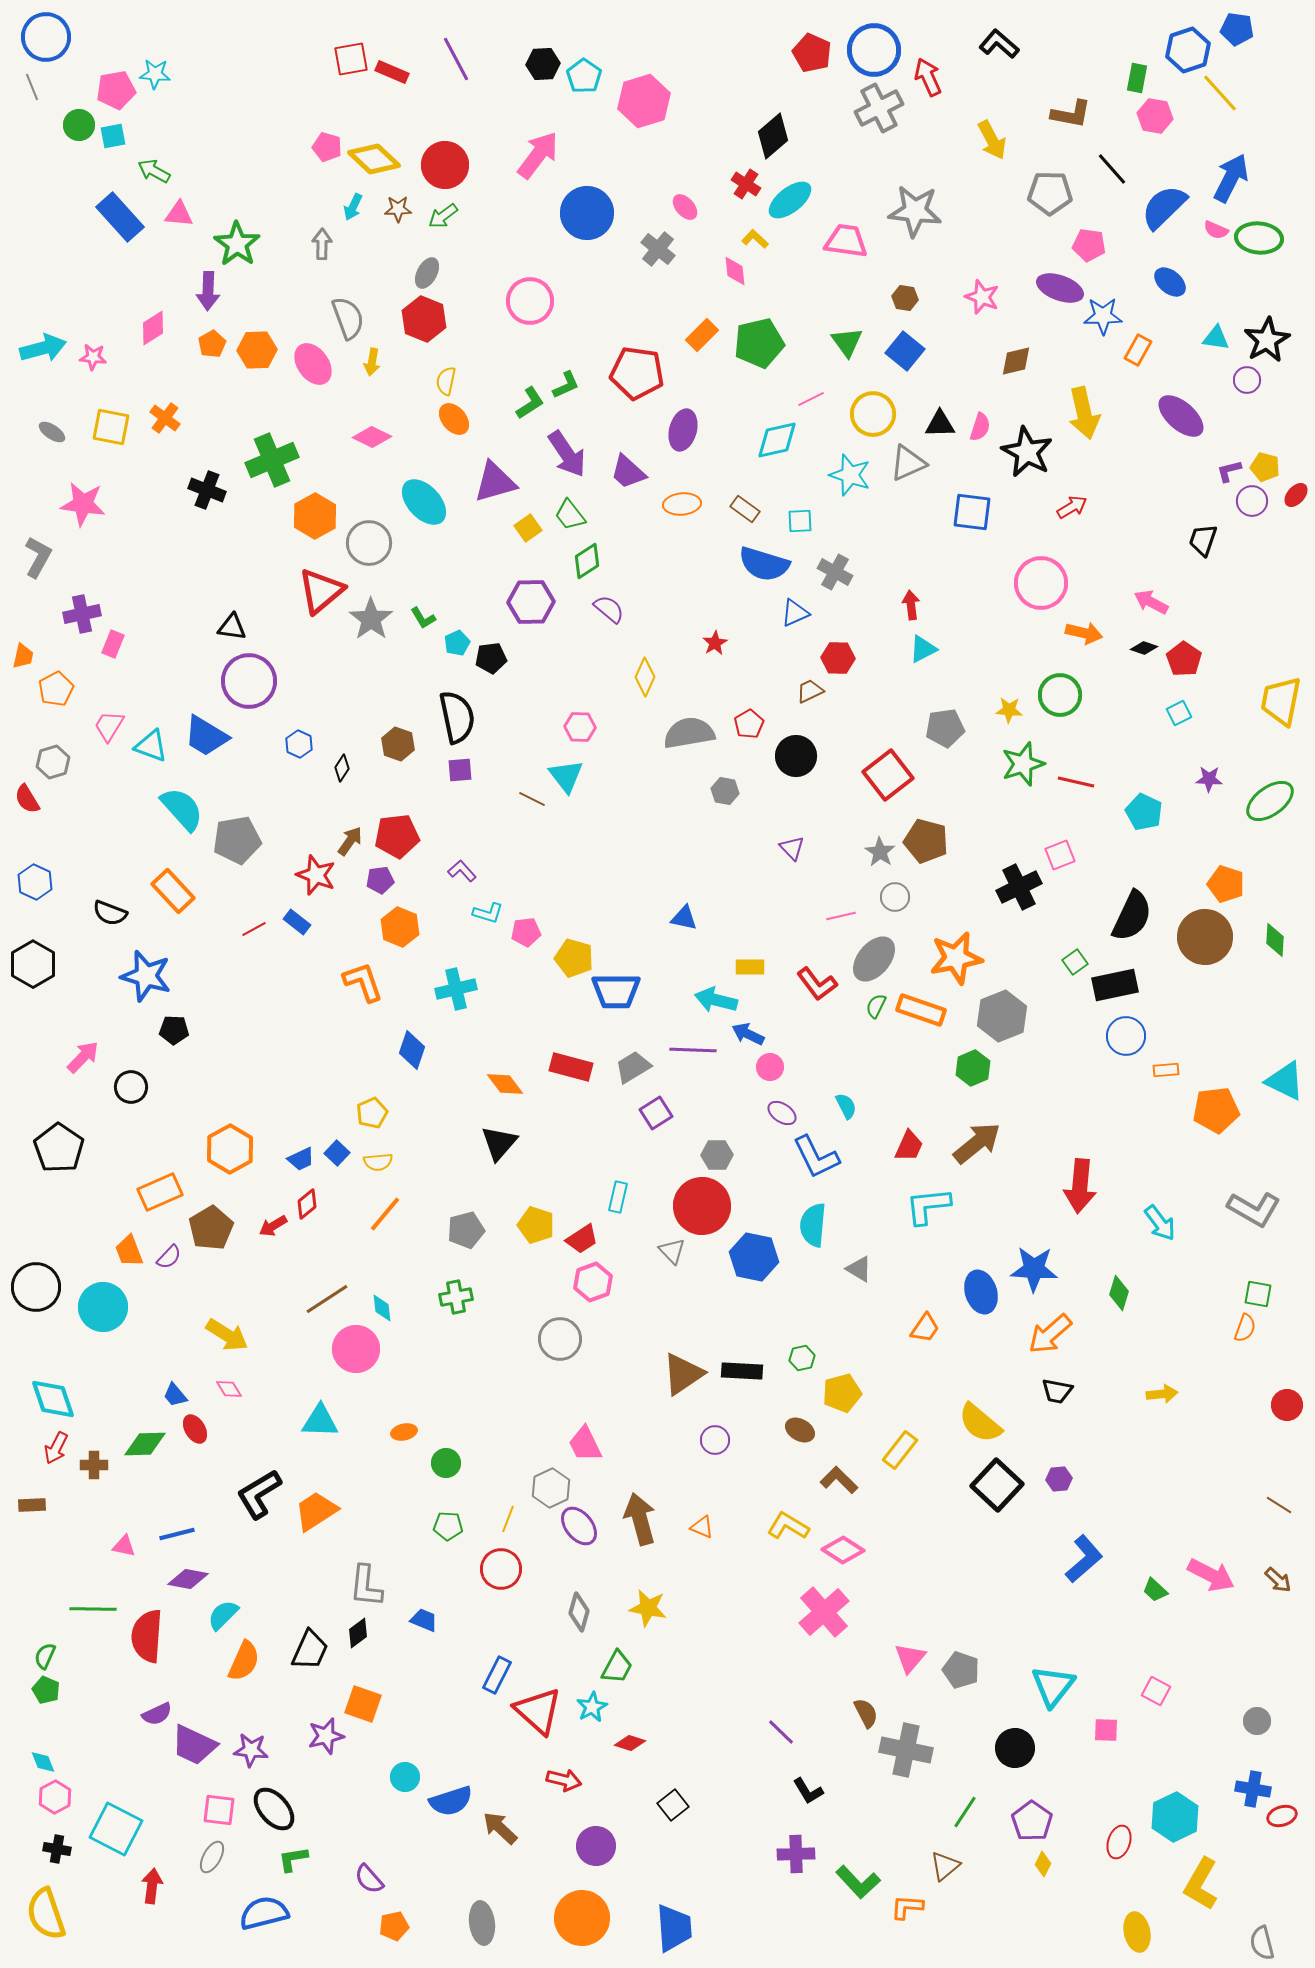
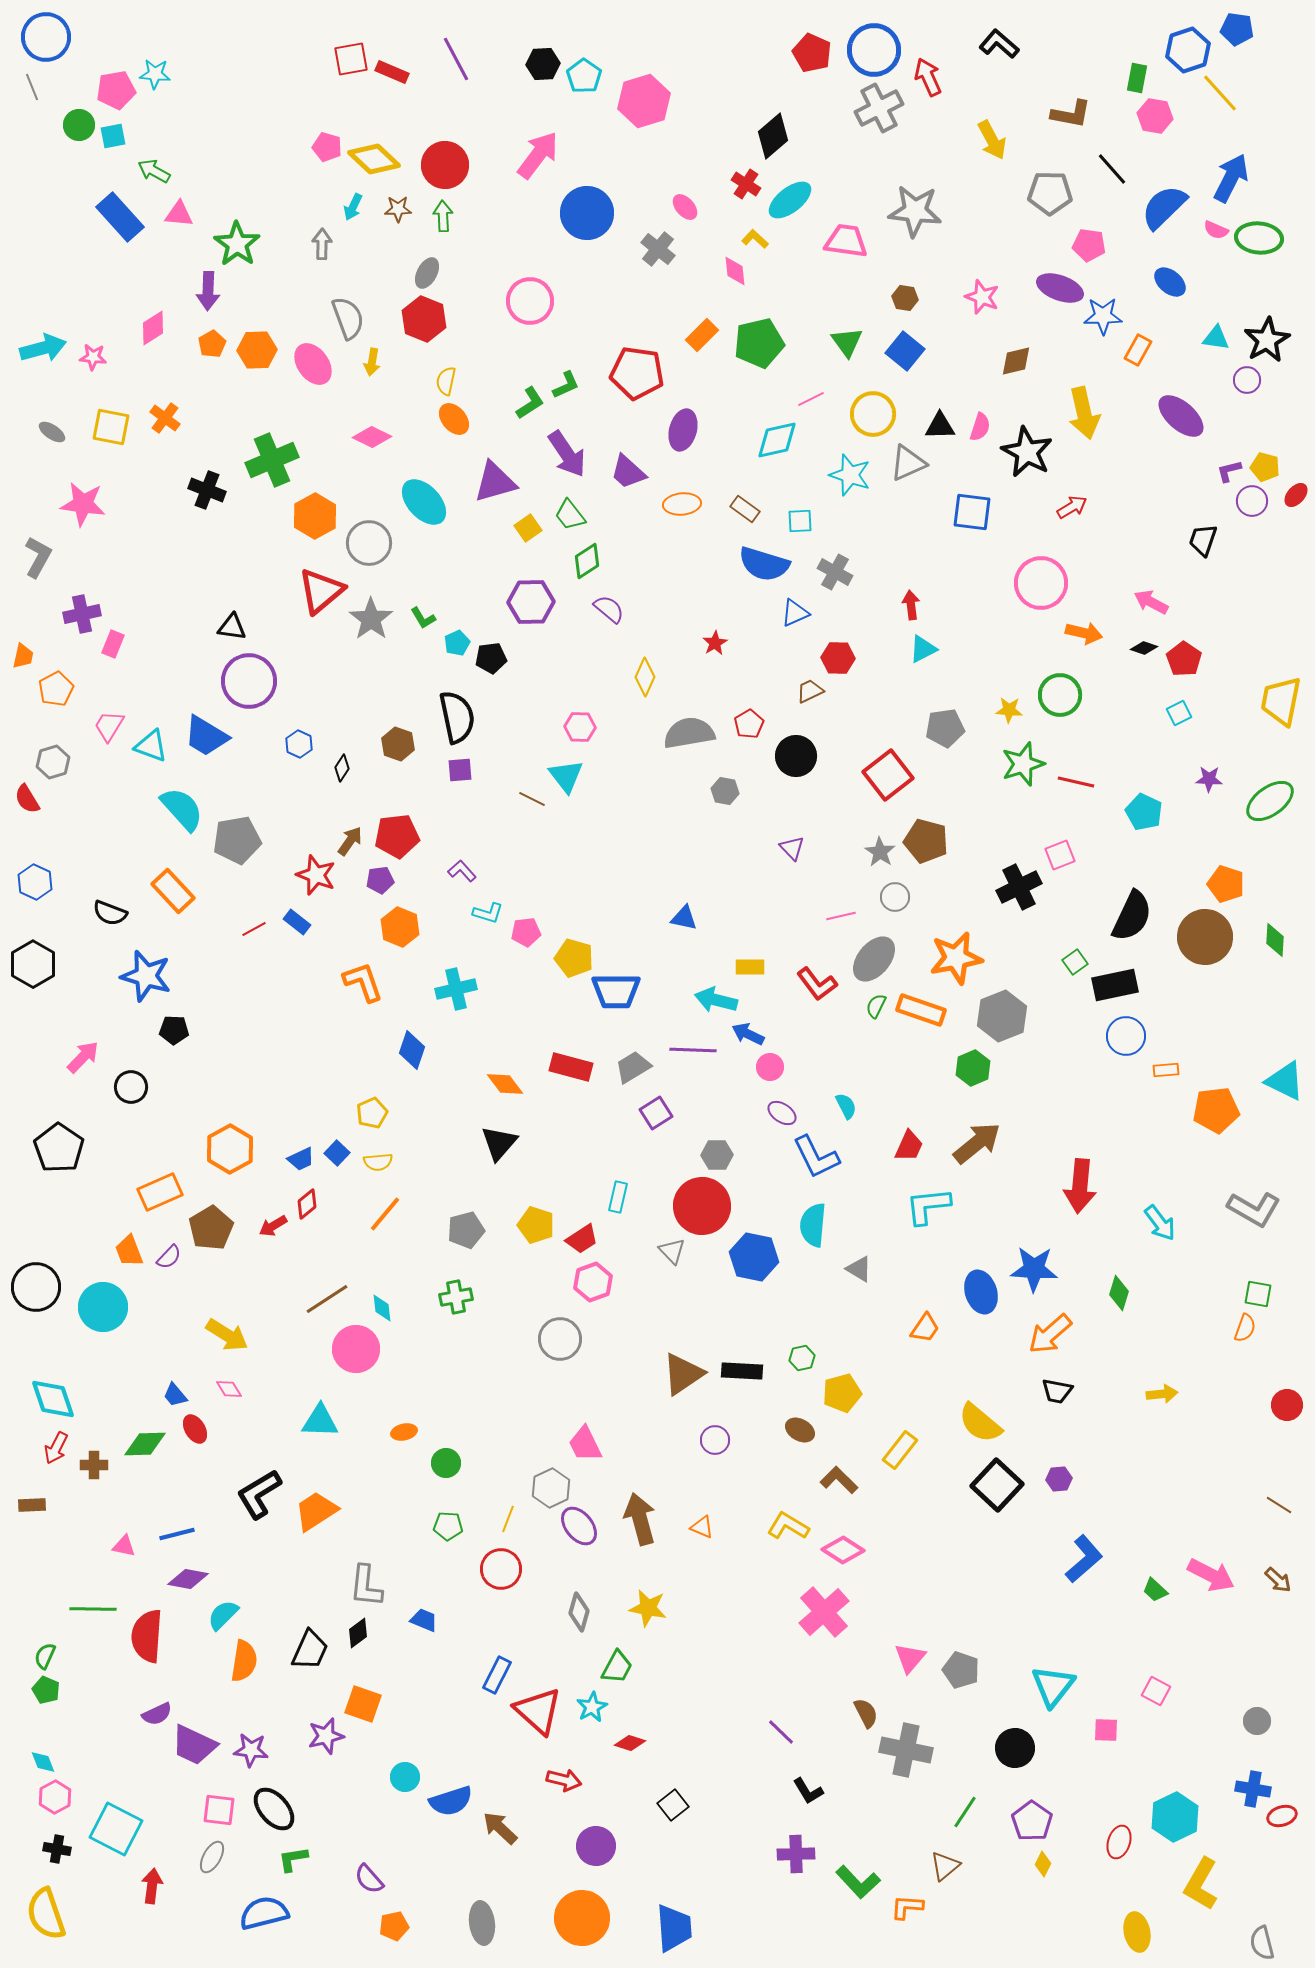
green arrow at (443, 216): rotated 124 degrees clockwise
black triangle at (940, 424): moved 2 px down
orange semicircle at (244, 1661): rotated 15 degrees counterclockwise
